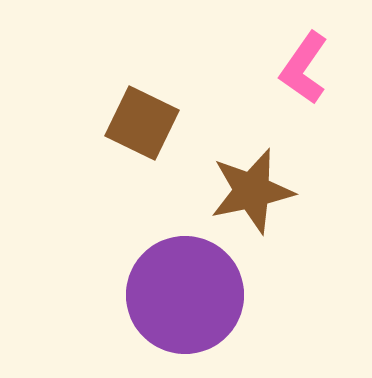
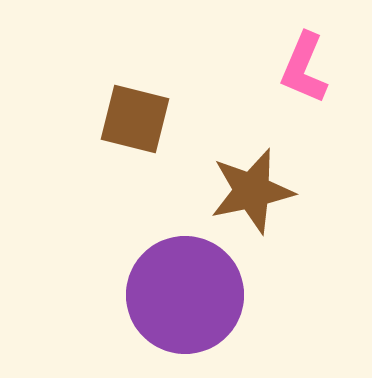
pink L-shape: rotated 12 degrees counterclockwise
brown square: moved 7 px left, 4 px up; rotated 12 degrees counterclockwise
